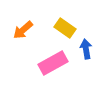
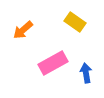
yellow rectangle: moved 10 px right, 6 px up
blue arrow: moved 24 px down
